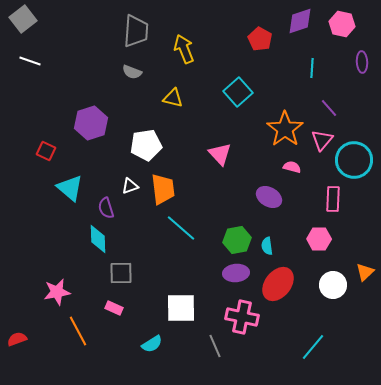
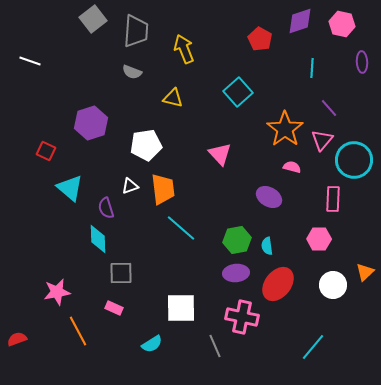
gray square at (23, 19): moved 70 px right
